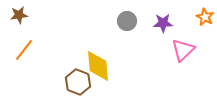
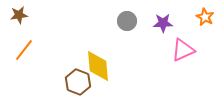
pink triangle: rotated 20 degrees clockwise
